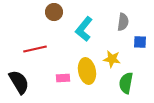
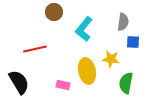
blue square: moved 7 px left
yellow star: moved 1 px left
pink rectangle: moved 7 px down; rotated 16 degrees clockwise
